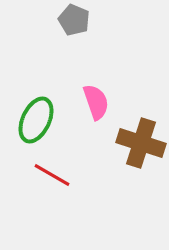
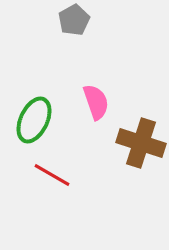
gray pentagon: rotated 20 degrees clockwise
green ellipse: moved 2 px left
